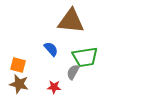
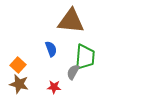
blue semicircle: rotated 21 degrees clockwise
green trapezoid: rotated 76 degrees counterclockwise
orange square: rotated 28 degrees clockwise
